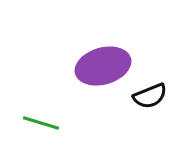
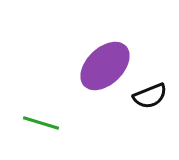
purple ellipse: moved 2 px right; rotated 28 degrees counterclockwise
